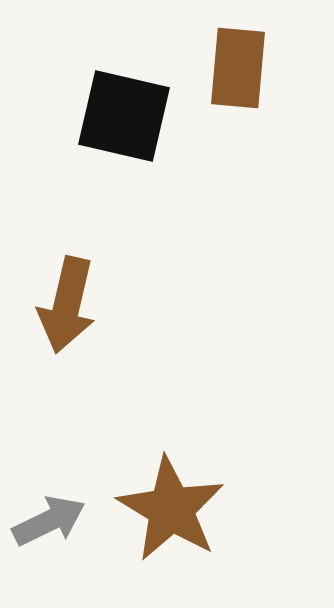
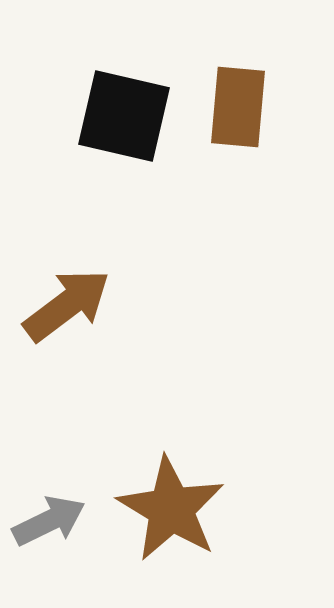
brown rectangle: moved 39 px down
brown arrow: rotated 140 degrees counterclockwise
